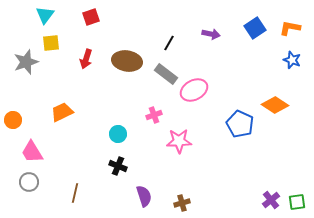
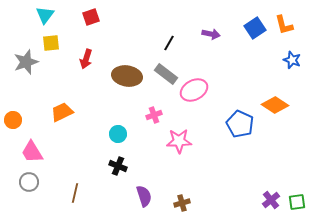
orange L-shape: moved 6 px left, 3 px up; rotated 115 degrees counterclockwise
brown ellipse: moved 15 px down
